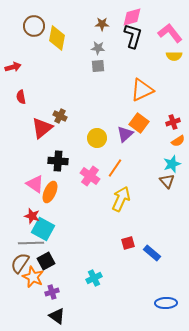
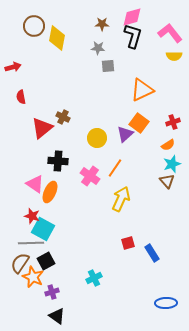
gray square: moved 10 px right
brown cross: moved 3 px right, 1 px down
orange semicircle: moved 10 px left, 4 px down
blue rectangle: rotated 18 degrees clockwise
